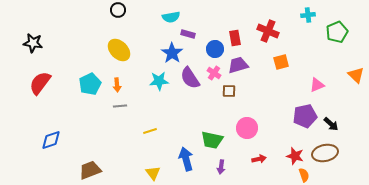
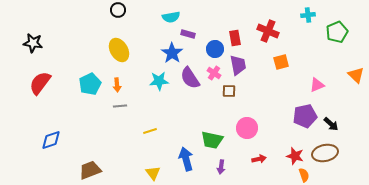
yellow ellipse: rotated 15 degrees clockwise
purple trapezoid: rotated 95 degrees clockwise
